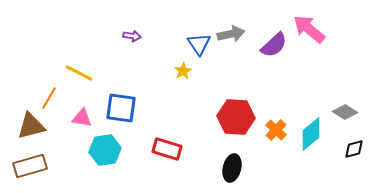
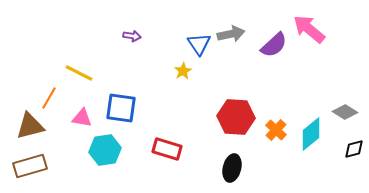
brown triangle: moved 1 px left
